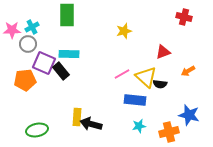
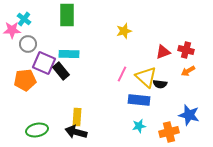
red cross: moved 2 px right, 33 px down
cyan cross: moved 8 px left, 8 px up; rotated 24 degrees counterclockwise
pink line: rotated 35 degrees counterclockwise
blue rectangle: moved 4 px right
black arrow: moved 15 px left, 8 px down
